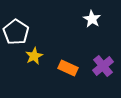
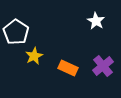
white star: moved 4 px right, 2 px down
